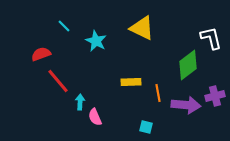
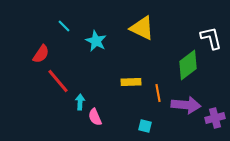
red semicircle: rotated 144 degrees clockwise
purple cross: moved 22 px down
cyan square: moved 1 px left, 1 px up
